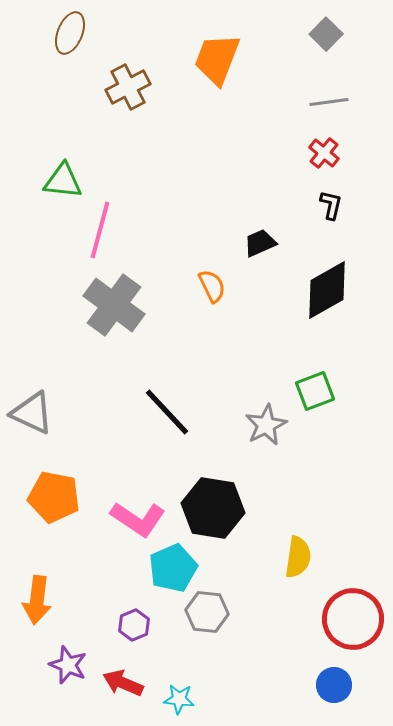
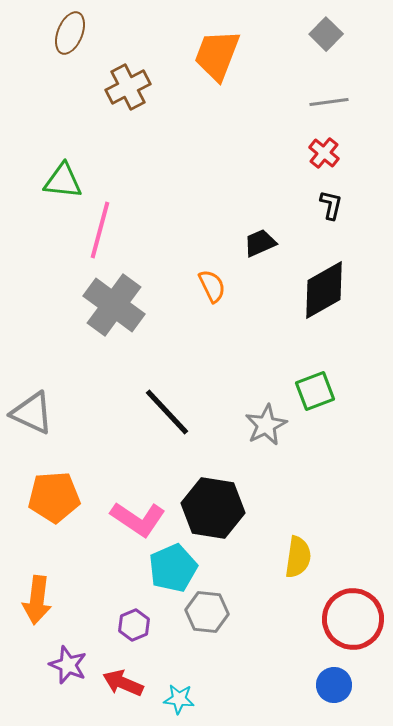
orange trapezoid: moved 4 px up
black diamond: moved 3 px left
orange pentagon: rotated 15 degrees counterclockwise
